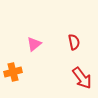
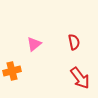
orange cross: moved 1 px left, 1 px up
red arrow: moved 2 px left
